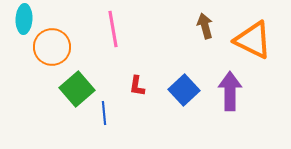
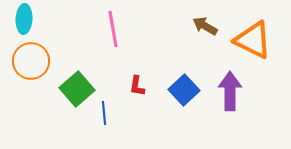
brown arrow: rotated 45 degrees counterclockwise
orange circle: moved 21 px left, 14 px down
